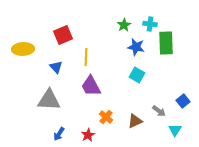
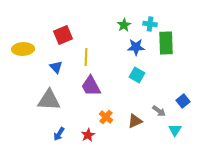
blue star: rotated 12 degrees counterclockwise
